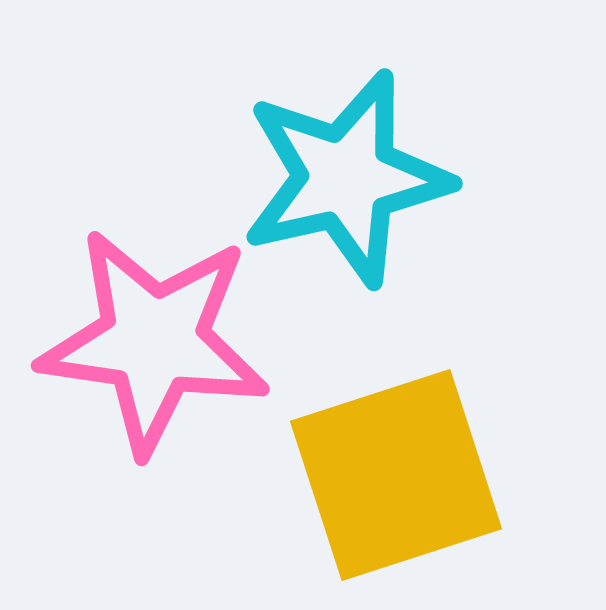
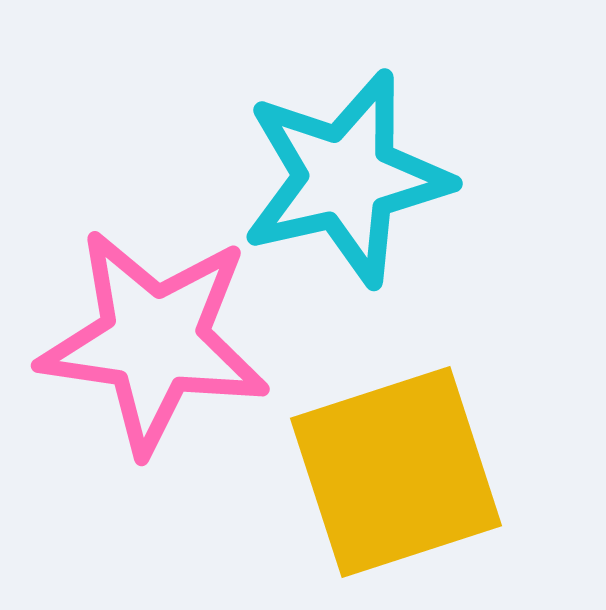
yellow square: moved 3 px up
